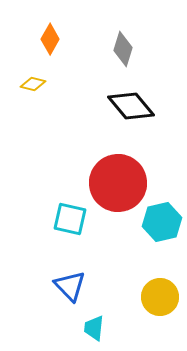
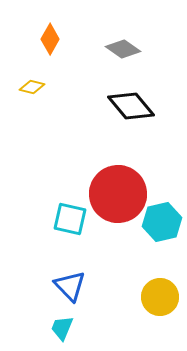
gray diamond: rotated 72 degrees counterclockwise
yellow diamond: moved 1 px left, 3 px down
red circle: moved 11 px down
cyan trapezoid: moved 32 px left; rotated 16 degrees clockwise
